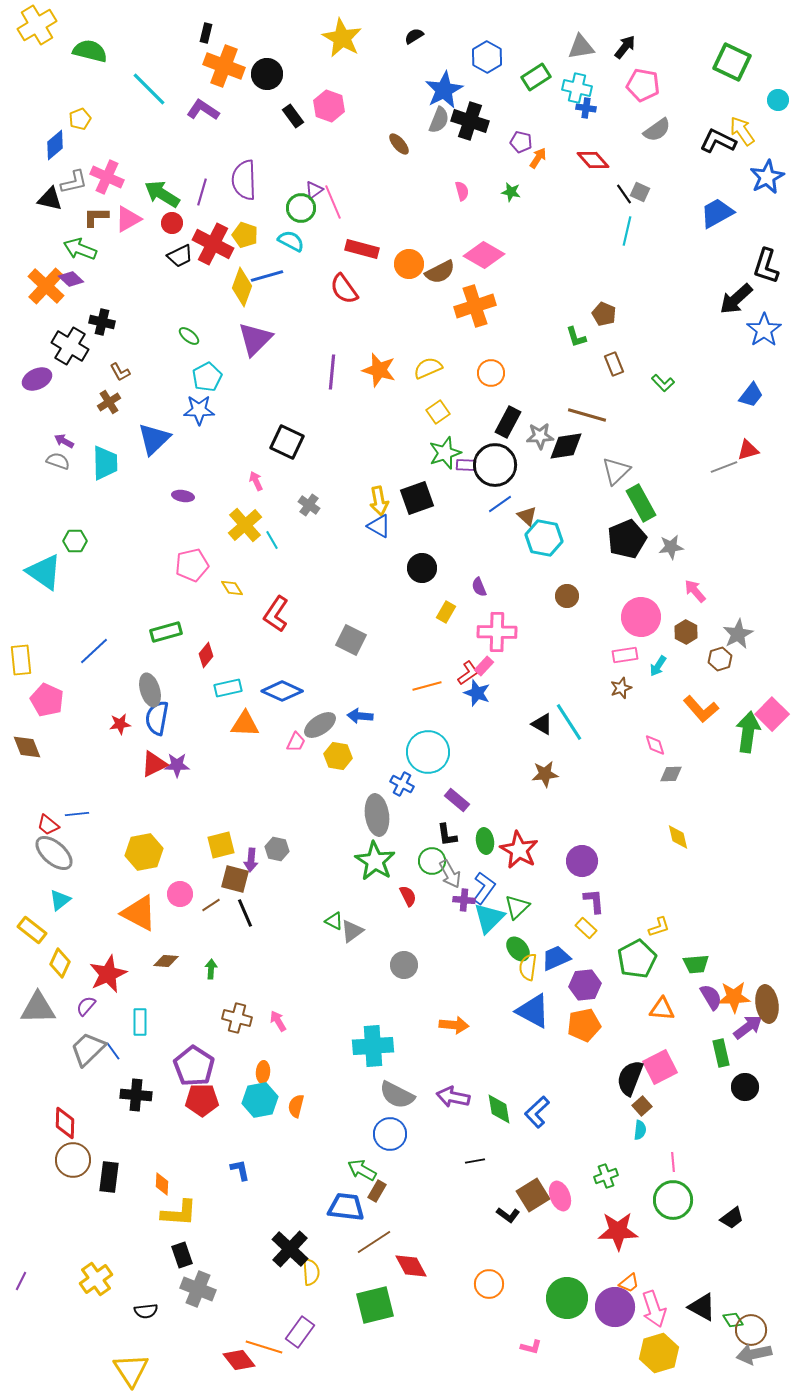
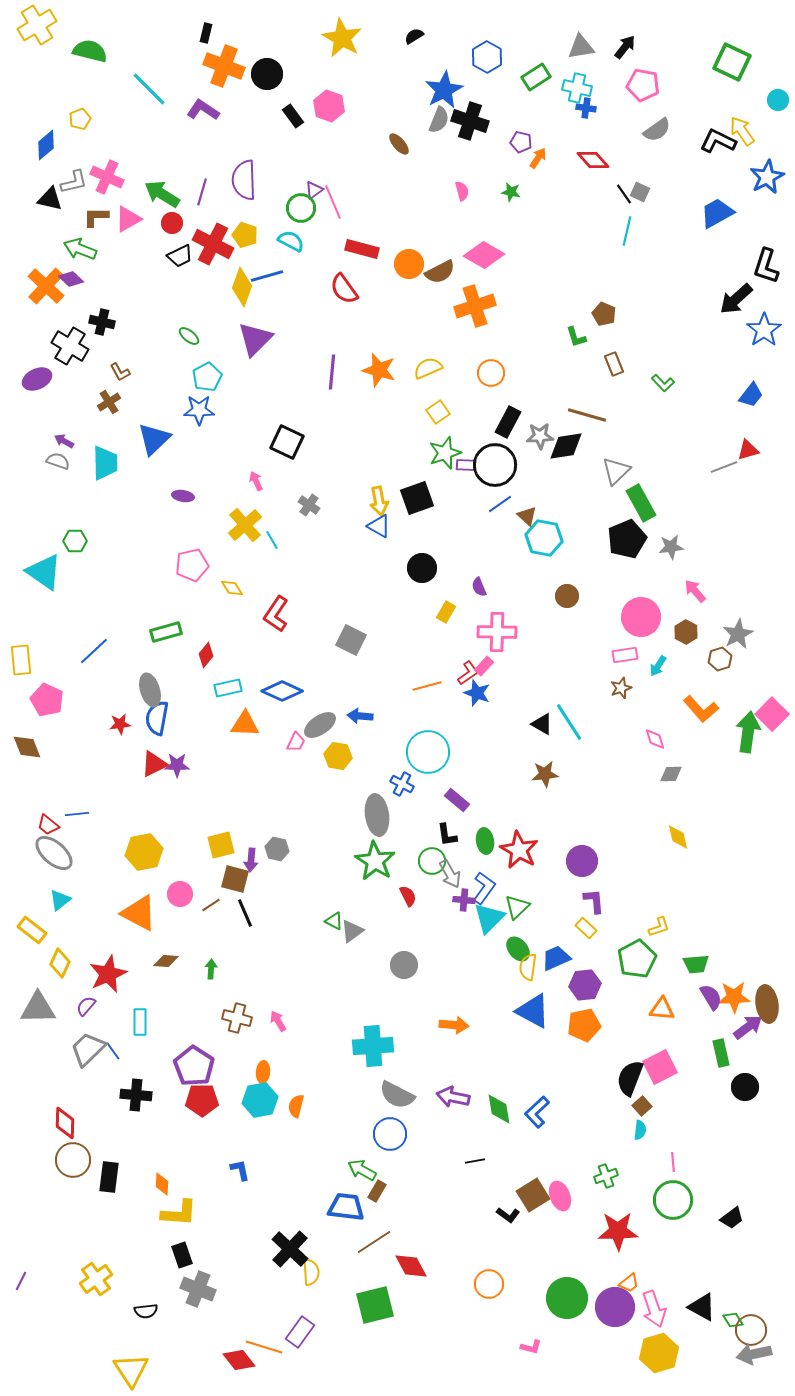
blue diamond at (55, 145): moved 9 px left
pink diamond at (655, 745): moved 6 px up
